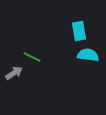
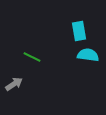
gray arrow: moved 11 px down
